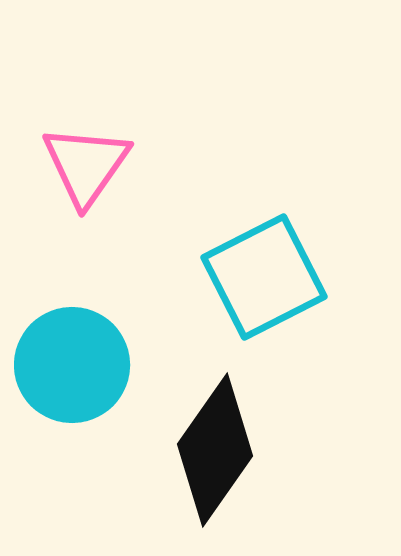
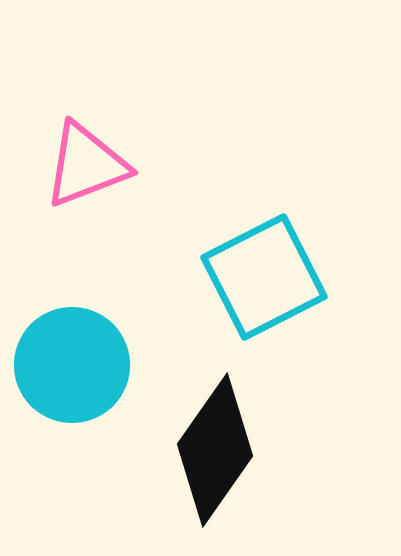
pink triangle: rotated 34 degrees clockwise
